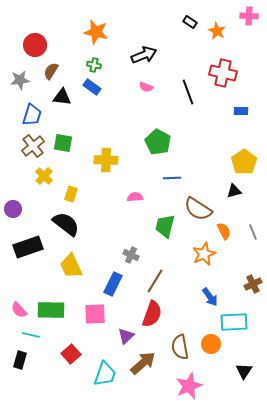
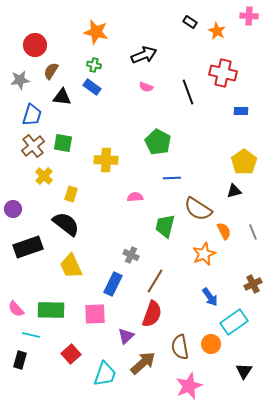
pink semicircle at (19, 310): moved 3 px left, 1 px up
cyan rectangle at (234, 322): rotated 32 degrees counterclockwise
